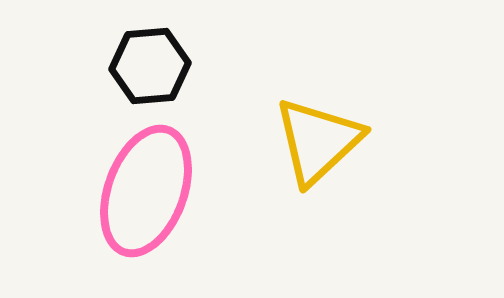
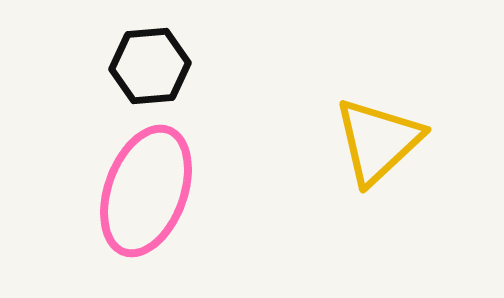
yellow triangle: moved 60 px right
